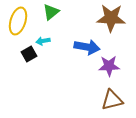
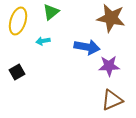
brown star: rotated 8 degrees clockwise
black square: moved 12 px left, 18 px down
brown triangle: rotated 10 degrees counterclockwise
